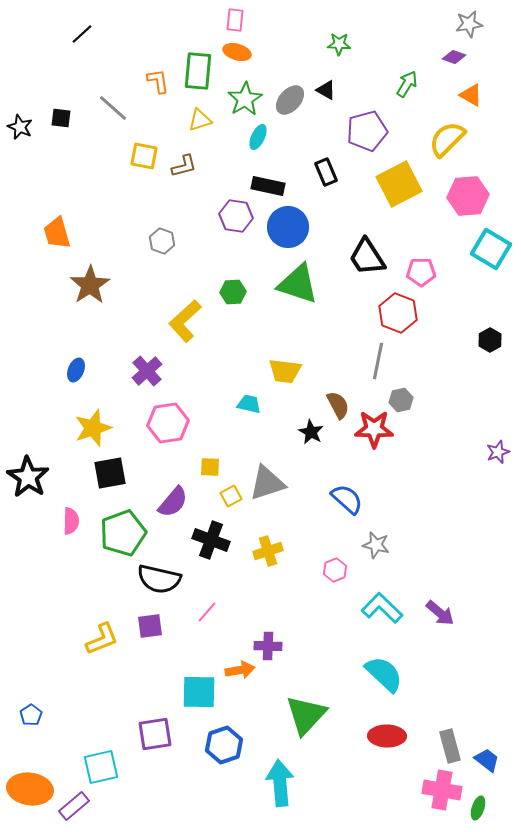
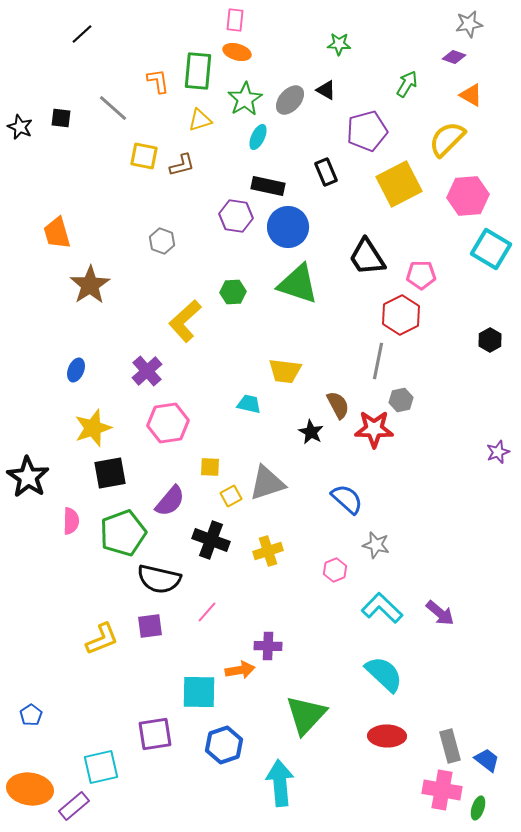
brown L-shape at (184, 166): moved 2 px left, 1 px up
pink pentagon at (421, 272): moved 3 px down
red hexagon at (398, 313): moved 3 px right, 2 px down; rotated 12 degrees clockwise
purple semicircle at (173, 502): moved 3 px left, 1 px up
